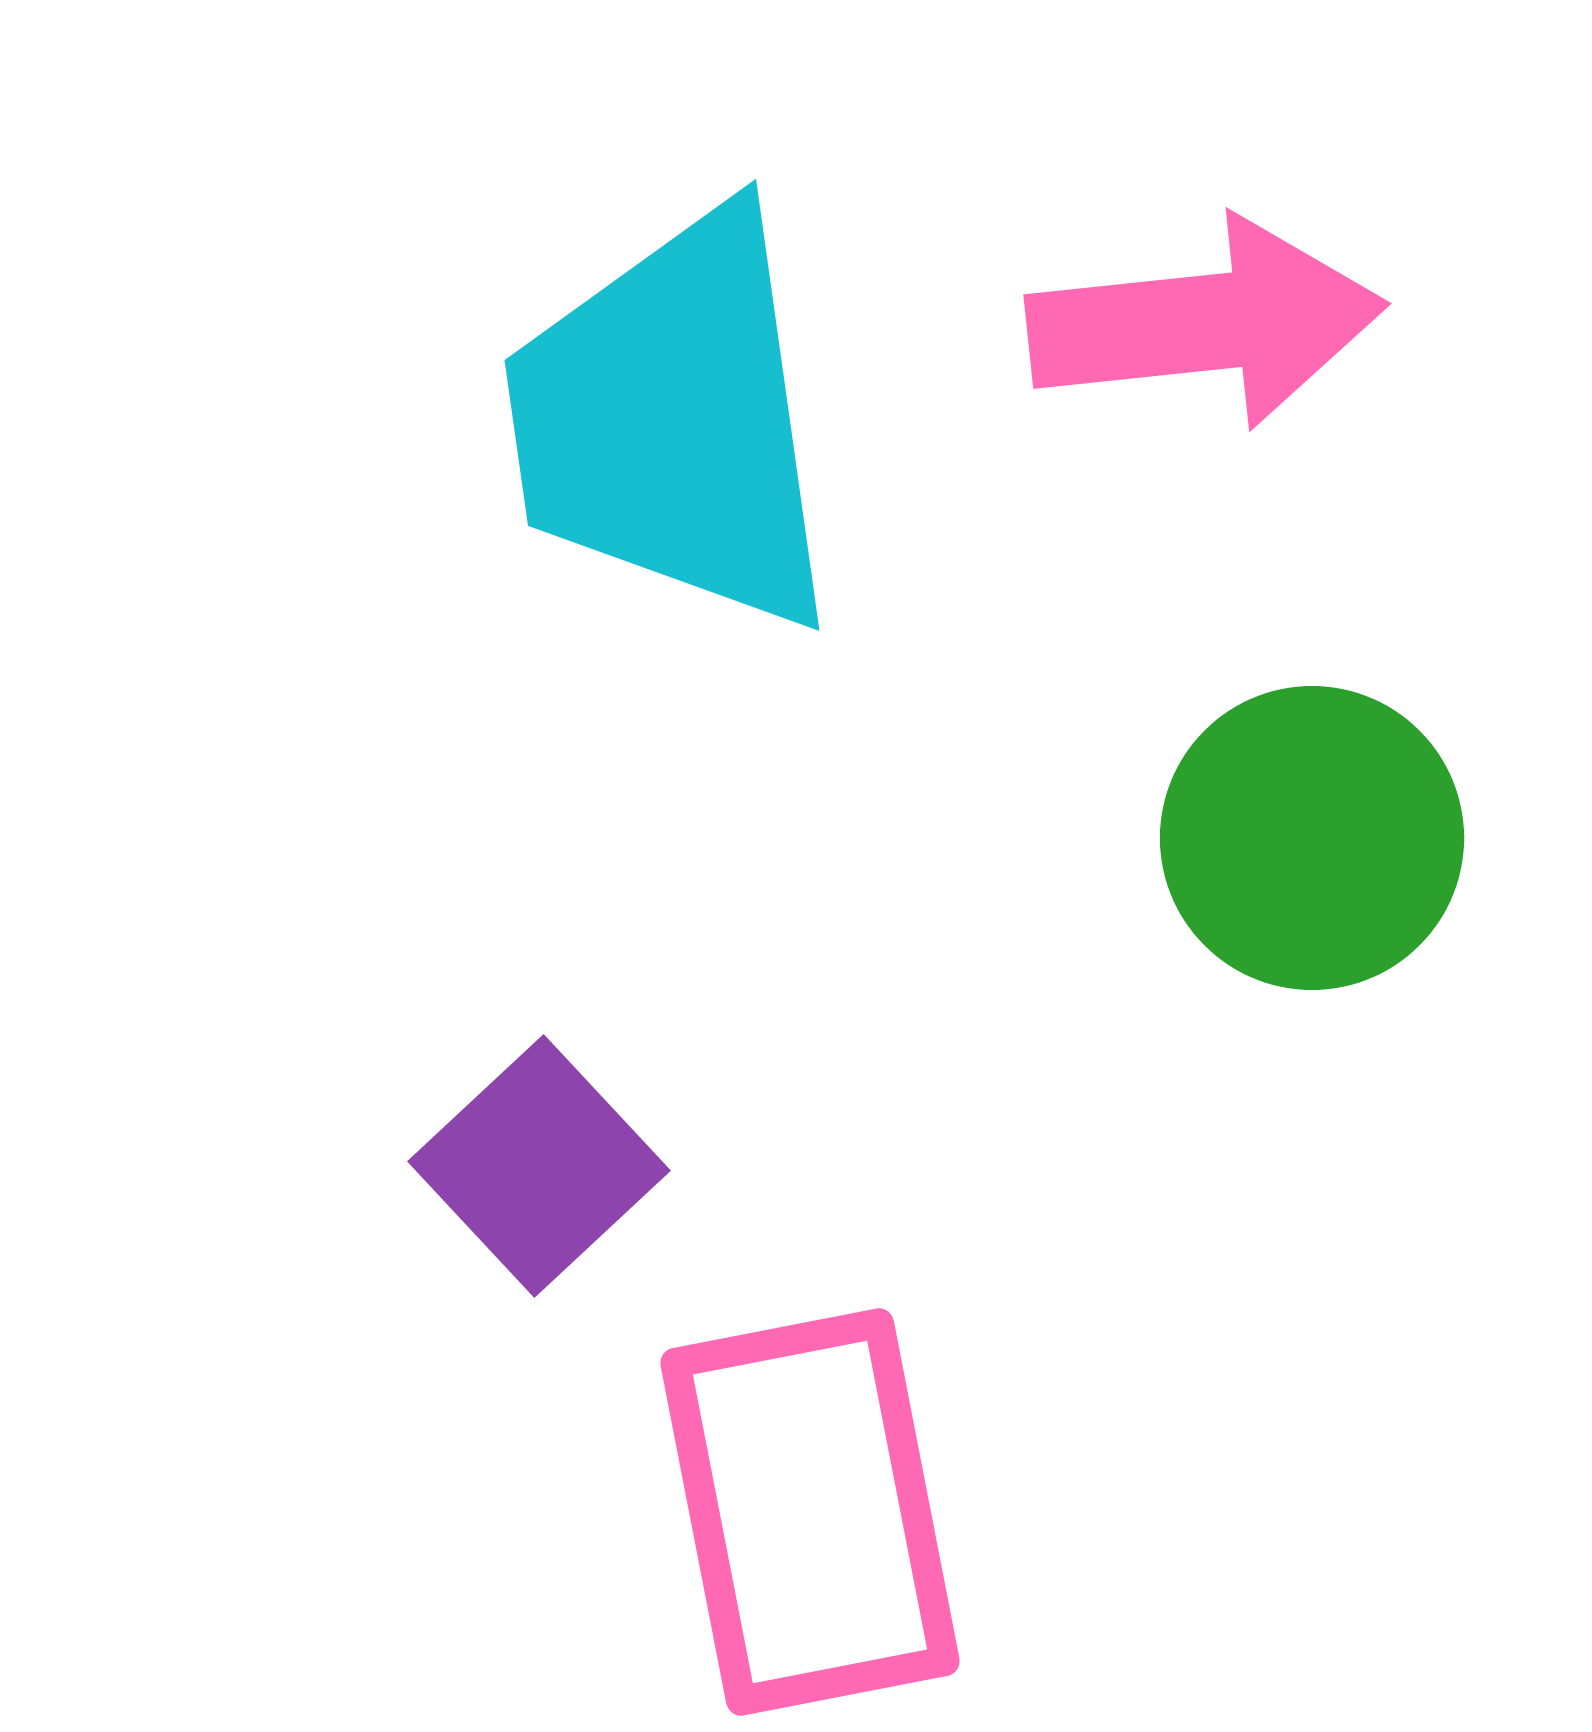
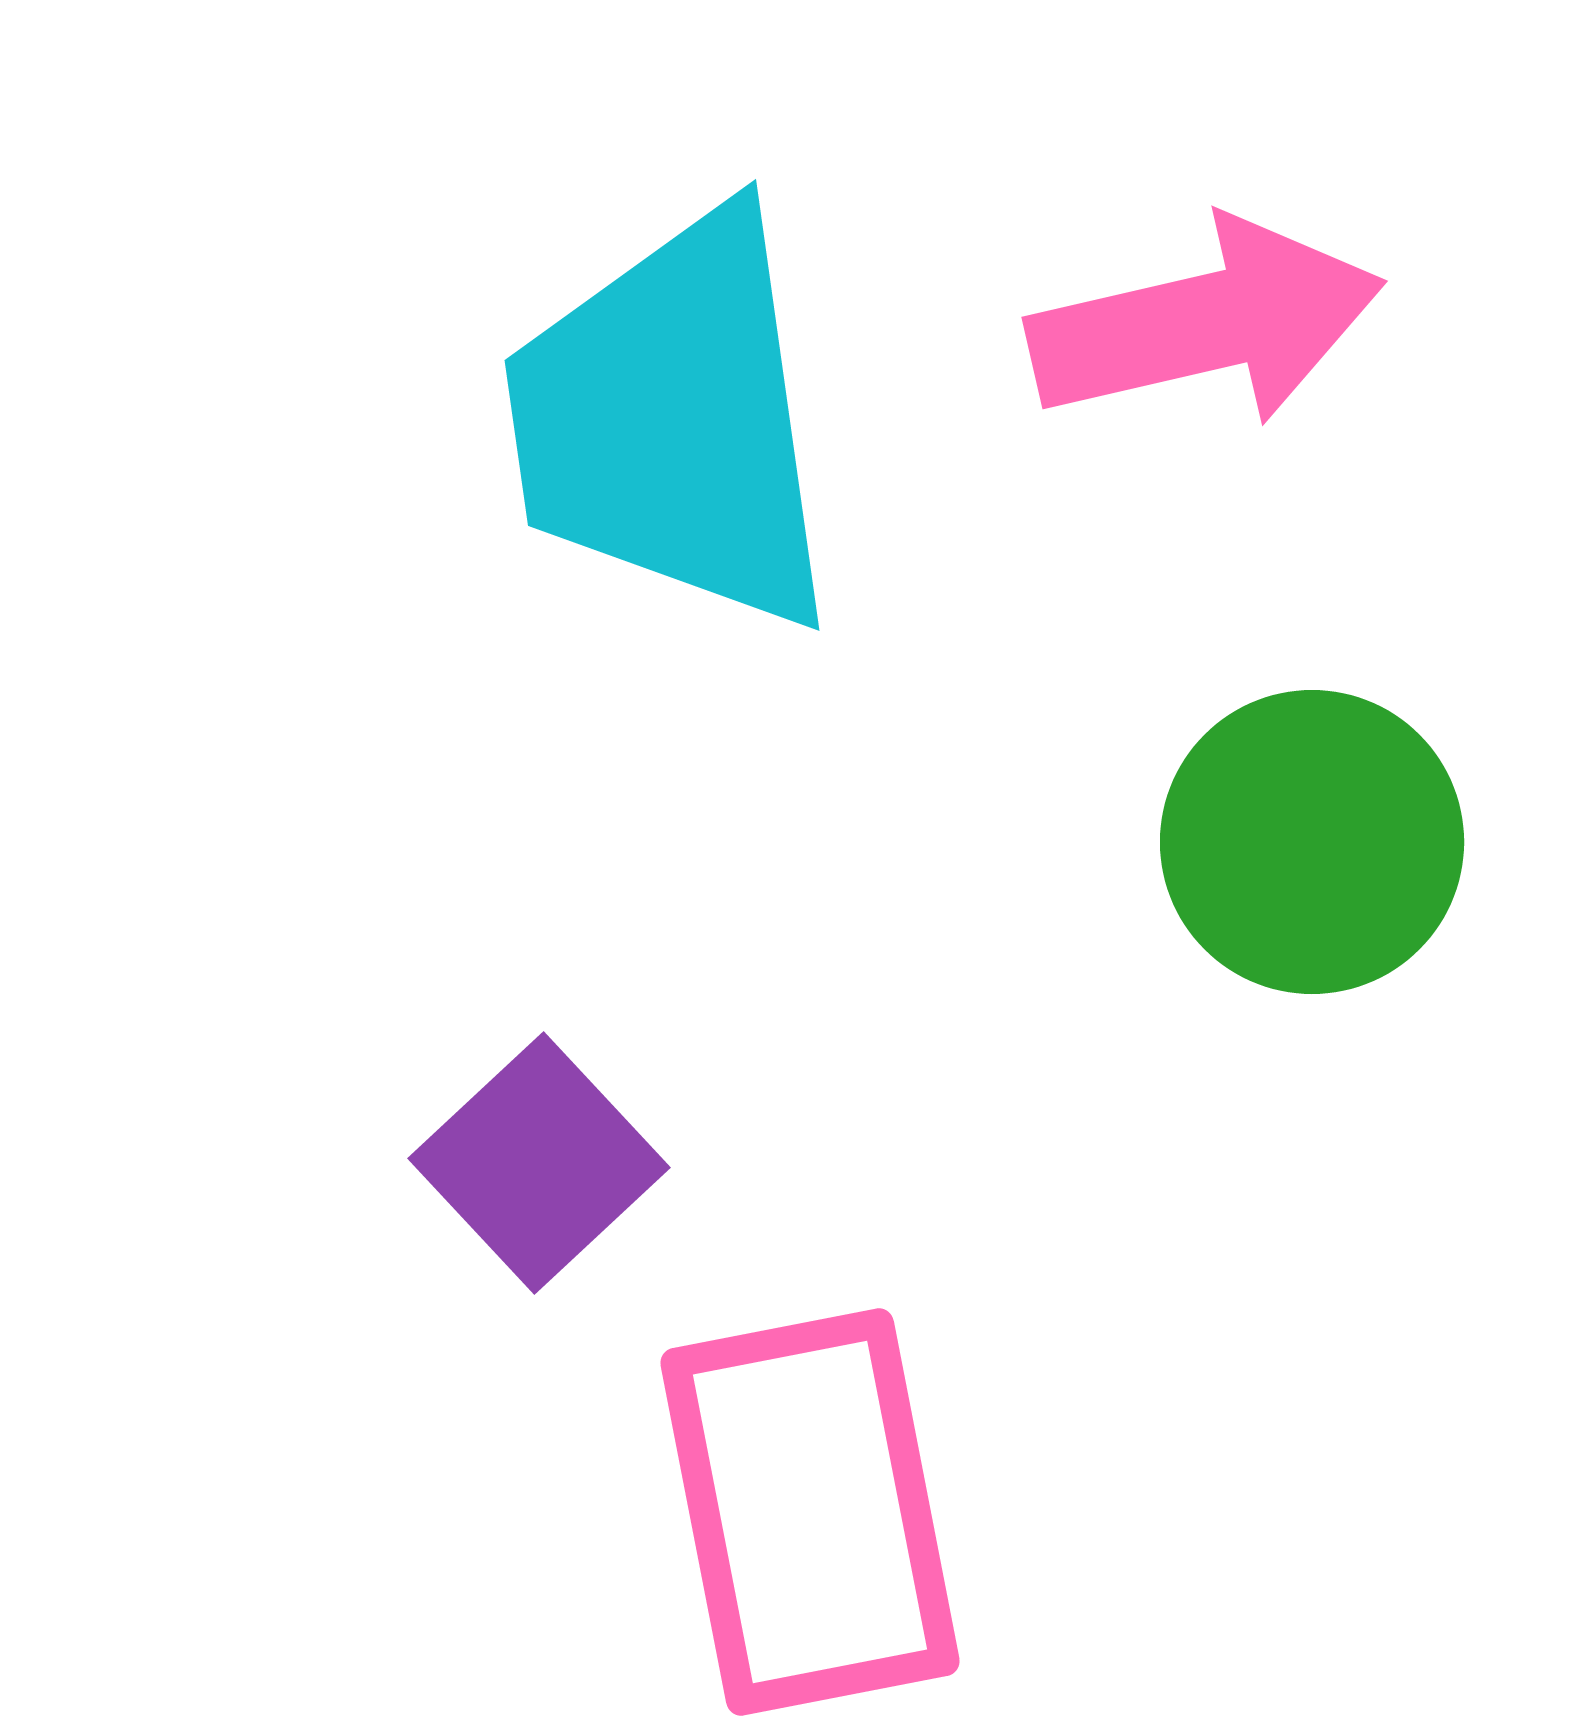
pink arrow: rotated 7 degrees counterclockwise
green circle: moved 4 px down
purple square: moved 3 px up
